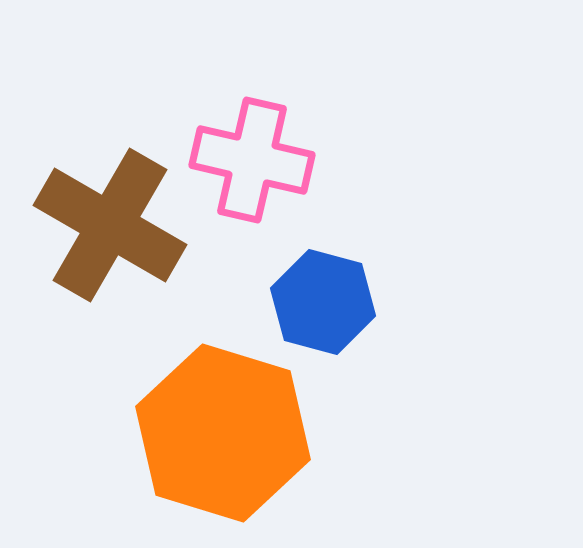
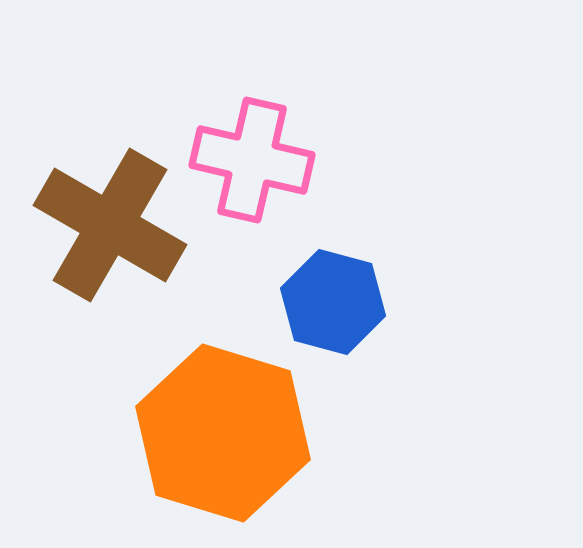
blue hexagon: moved 10 px right
